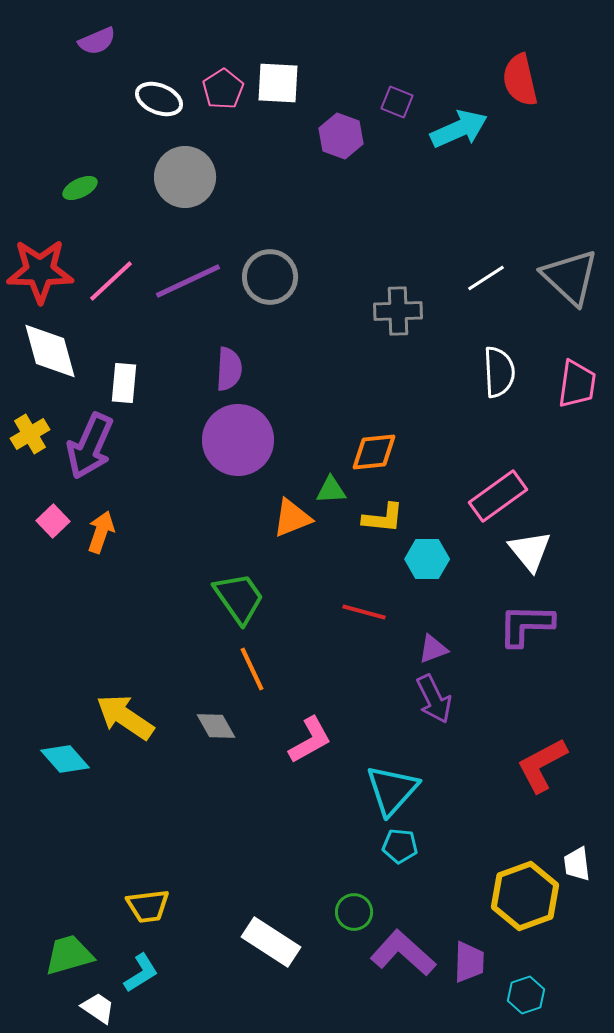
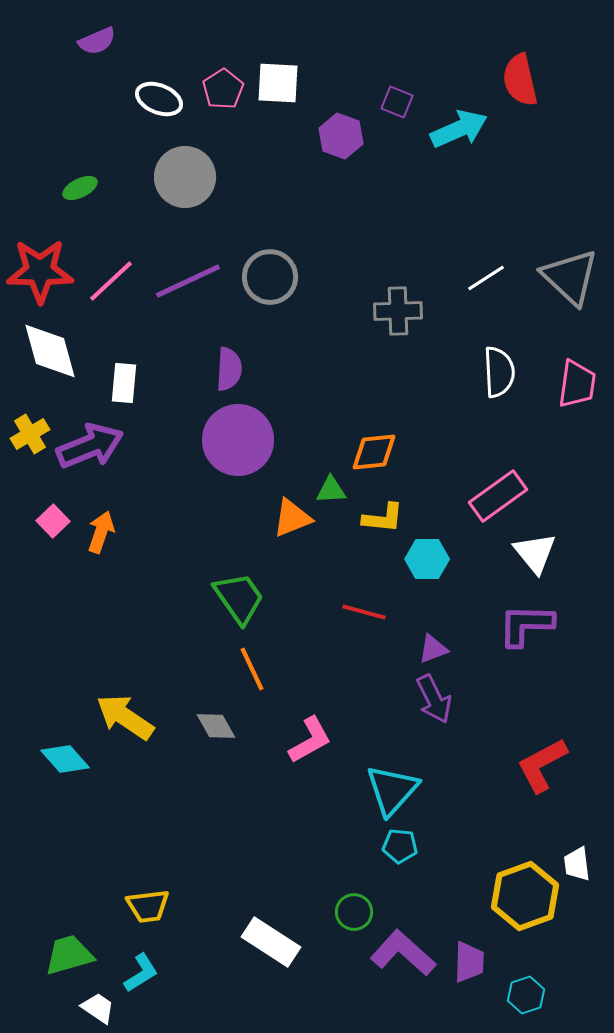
purple arrow at (90, 446): rotated 136 degrees counterclockwise
white triangle at (530, 551): moved 5 px right, 2 px down
